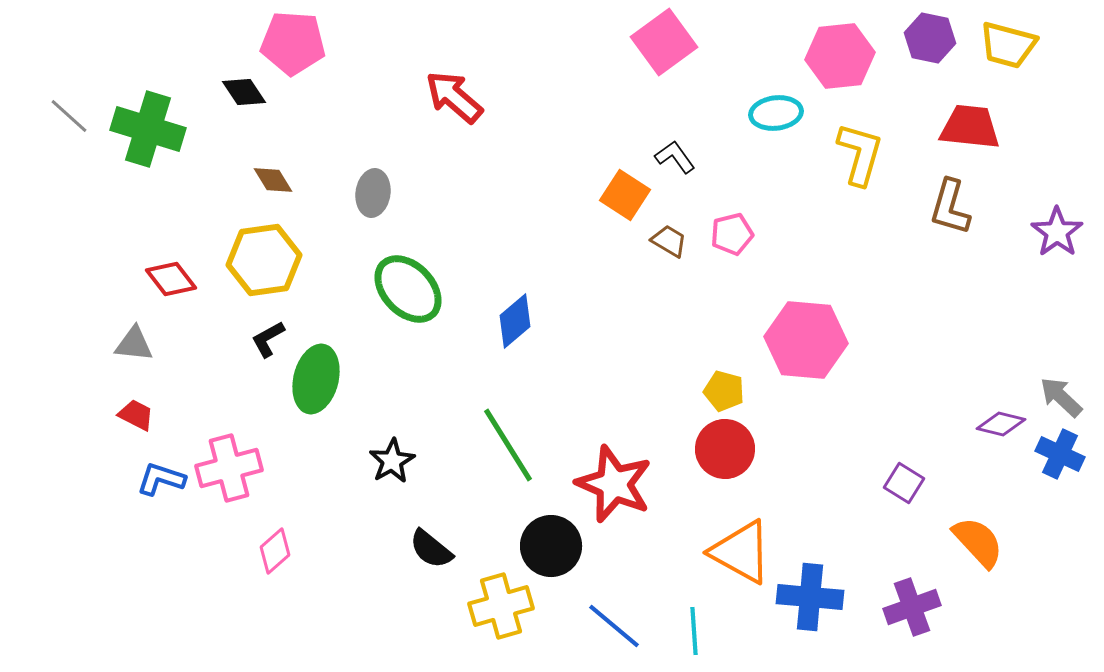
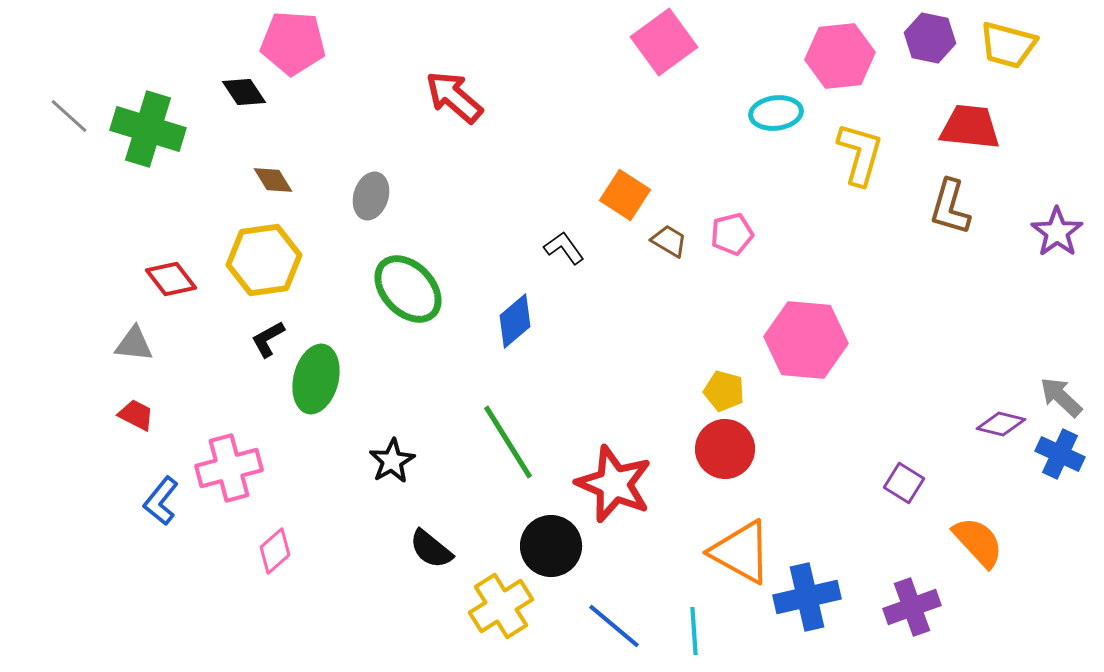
black L-shape at (675, 157): moved 111 px left, 91 px down
gray ellipse at (373, 193): moved 2 px left, 3 px down; rotated 9 degrees clockwise
green line at (508, 445): moved 3 px up
blue L-shape at (161, 479): moved 22 px down; rotated 69 degrees counterclockwise
blue cross at (810, 597): moved 3 px left; rotated 18 degrees counterclockwise
yellow cross at (501, 606): rotated 16 degrees counterclockwise
